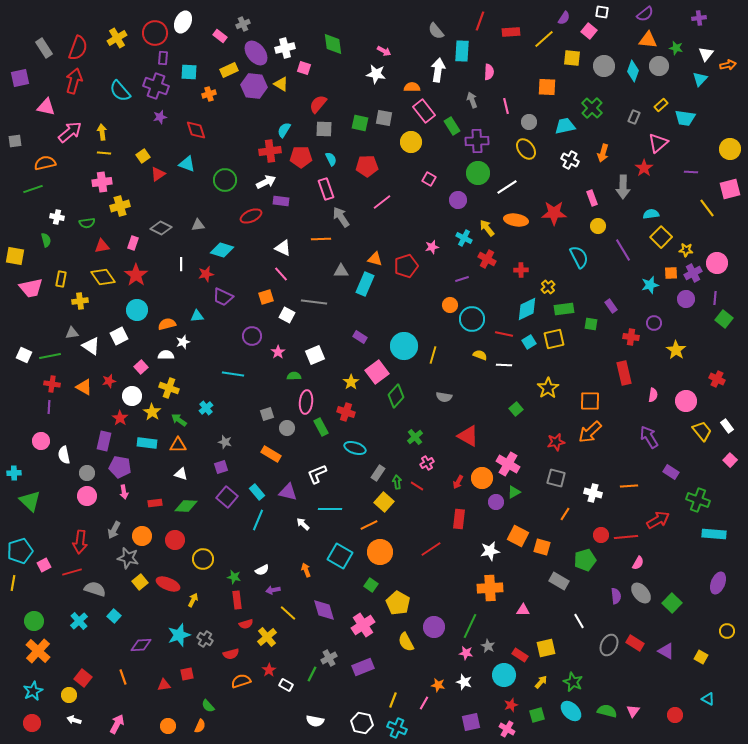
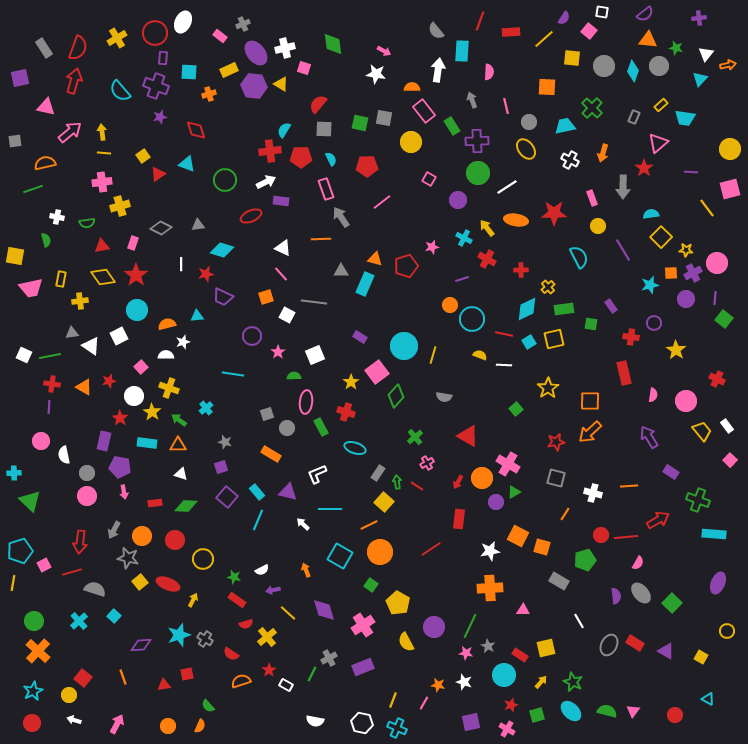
white circle at (132, 396): moved 2 px right
red rectangle at (237, 600): rotated 48 degrees counterclockwise
red semicircle at (231, 654): rotated 49 degrees clockwise
